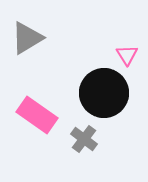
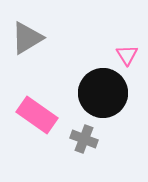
black circle: moved 1 px left
gray cross: rotated 16 degrees counterclockwise
